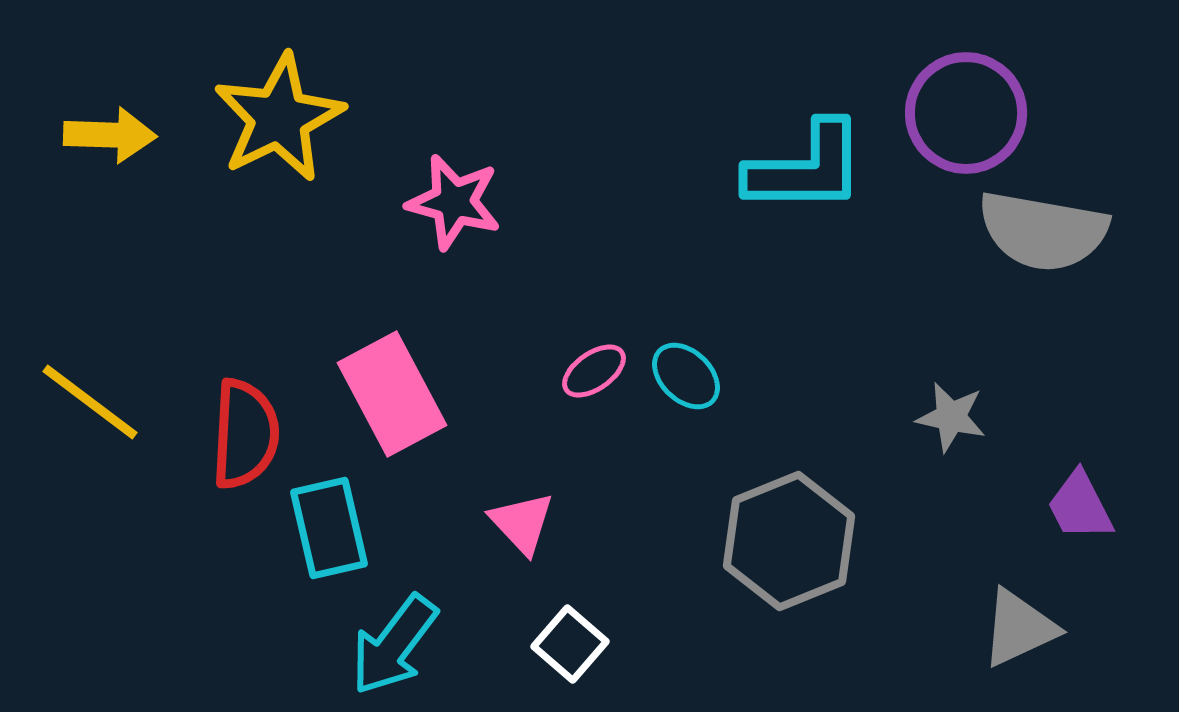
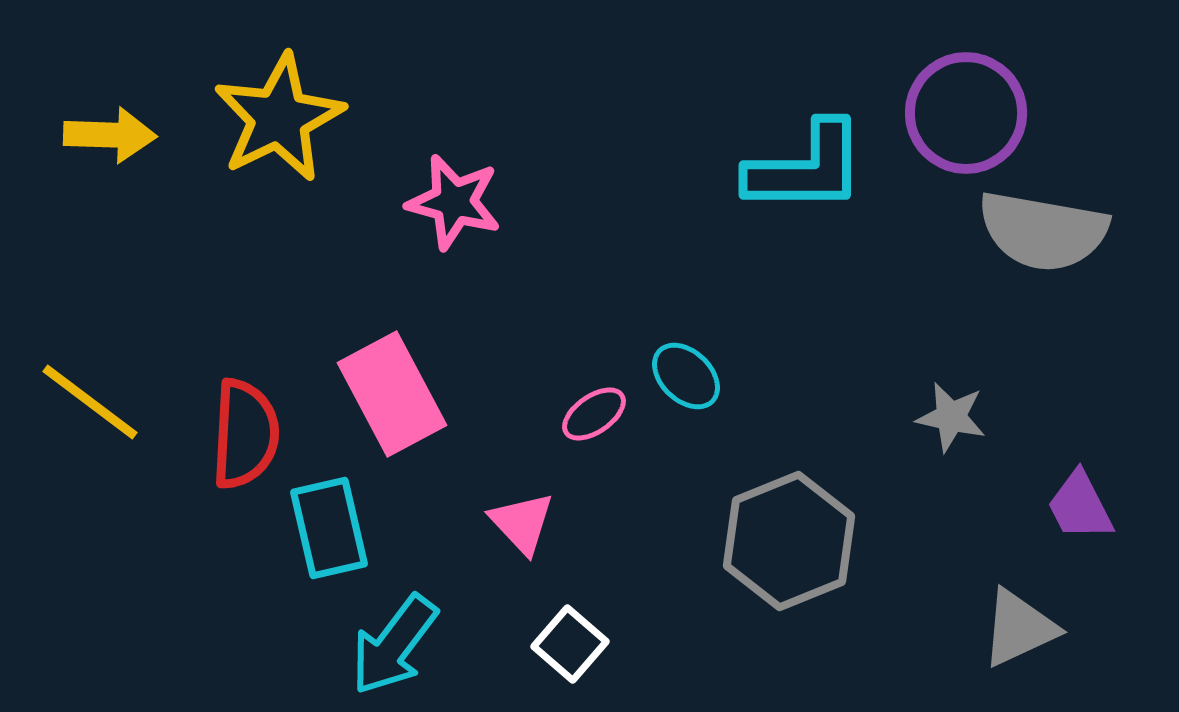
pink ellipse: moved 43 px down
